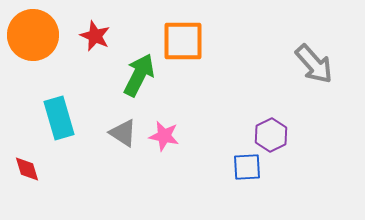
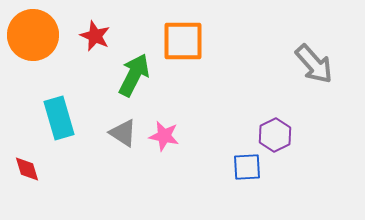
green arrow: moved 5 px left
purple hexagon: moved 4 px right
